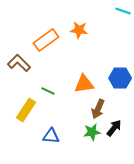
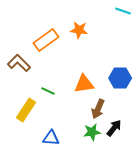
blue triangle: moved 2 px down
